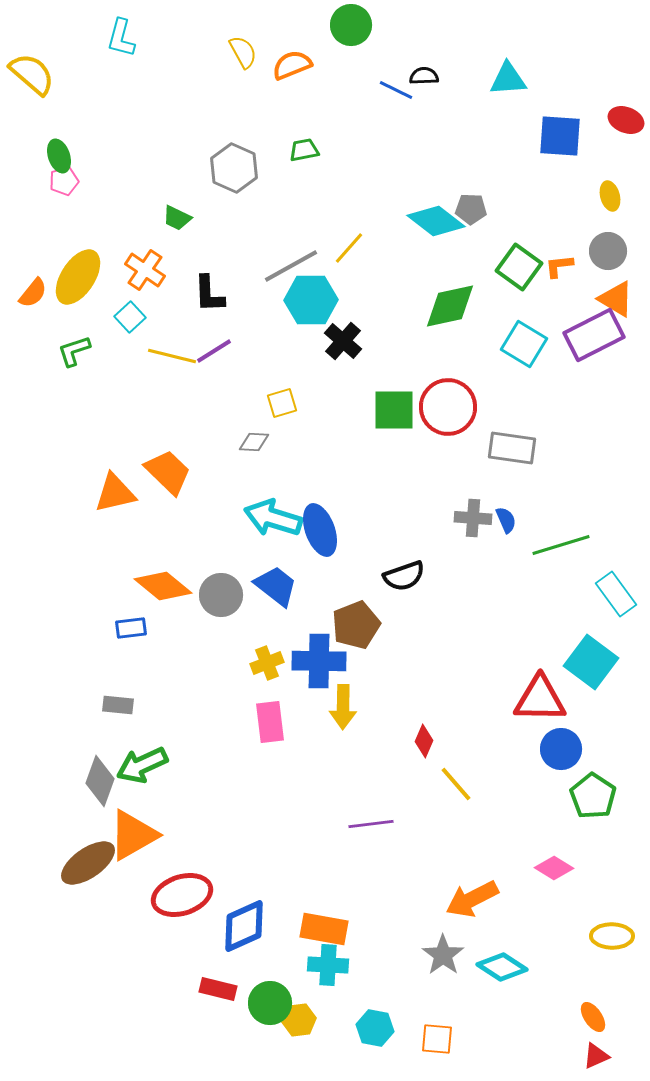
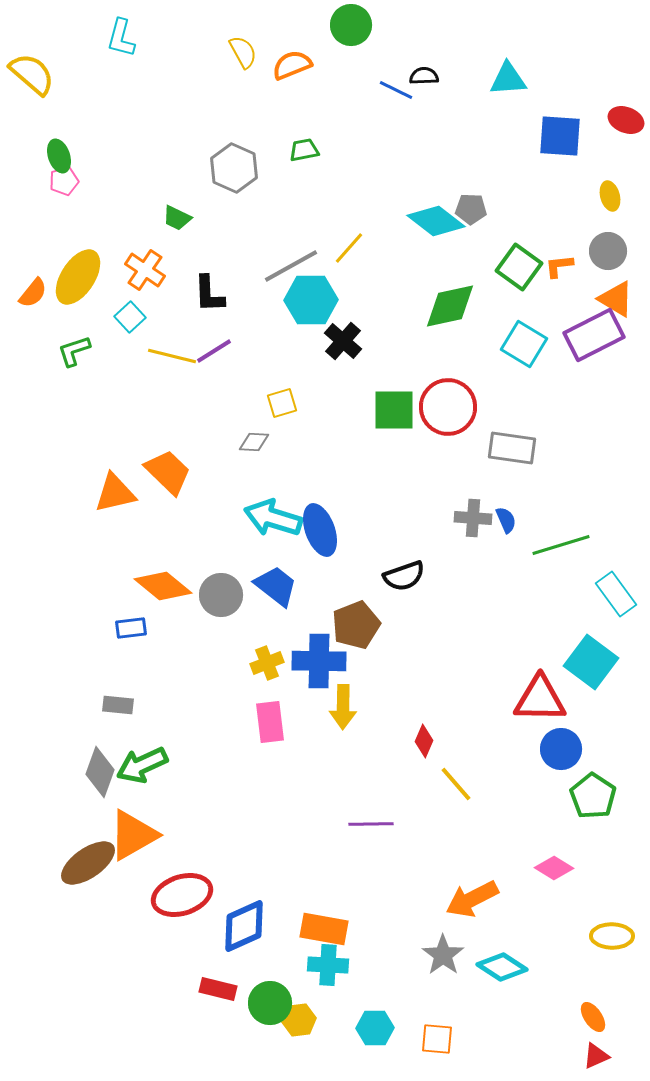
gray diamond at (100, 781): moved 9 px up
purple line at (371, 824): rotated 6 degrees clockwise
cyan hexagon at (375, 1028): rotated 12 degrees counterclockwise
